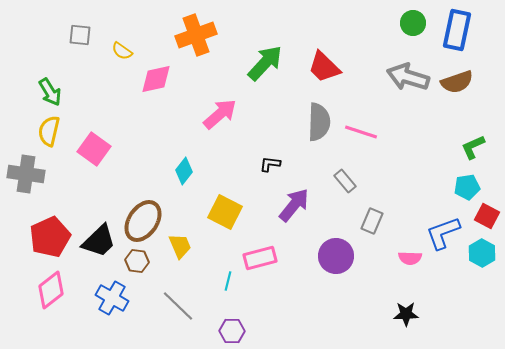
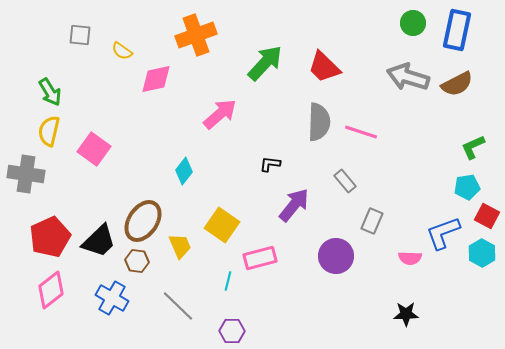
brown semicircle at (457, 82): moved 2 px down; rotated 8 degrees counterclockwise
yellow square at (225, 212): moved 3 px left, 13 px down; rotated 8 degrees clockwise
